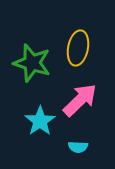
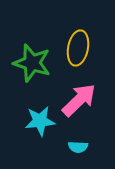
pink arrow: moved 1 px left
cyan star: rotated 28 degrees clockwise
